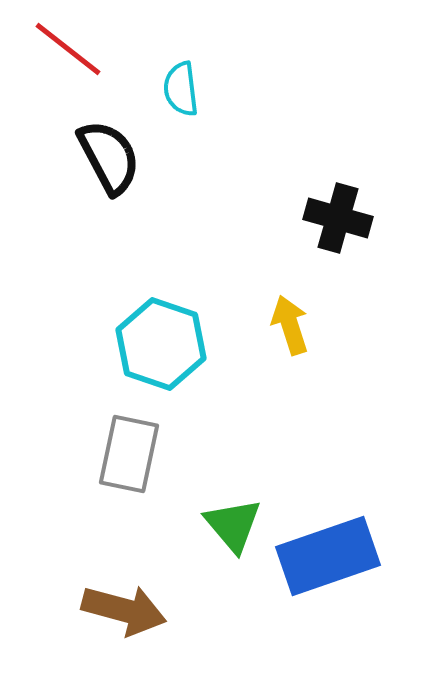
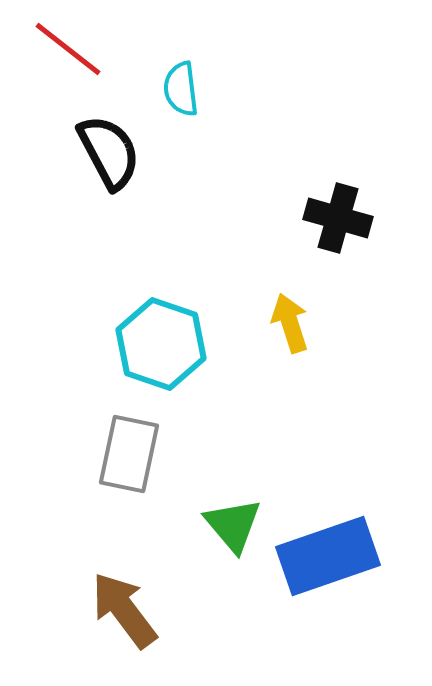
black semicircle: moved 5 px up
yellow arrow: moved 2 px up
brown arrow: rotated 142 degrees counterclockwise
